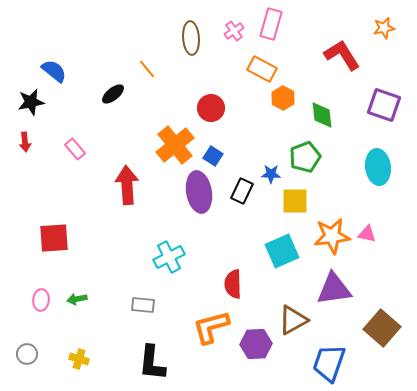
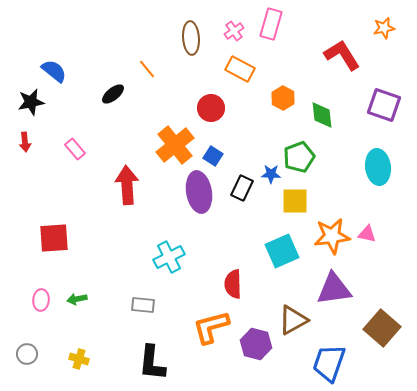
orange rectangle at (262, 69): moved 22 px left
green pentagon at (305, 157): moved 6 px left
black rectangle at (242, 191): moved 3 px up
purple hexagon at (256, 344): rotated 16 degrees clockwise
